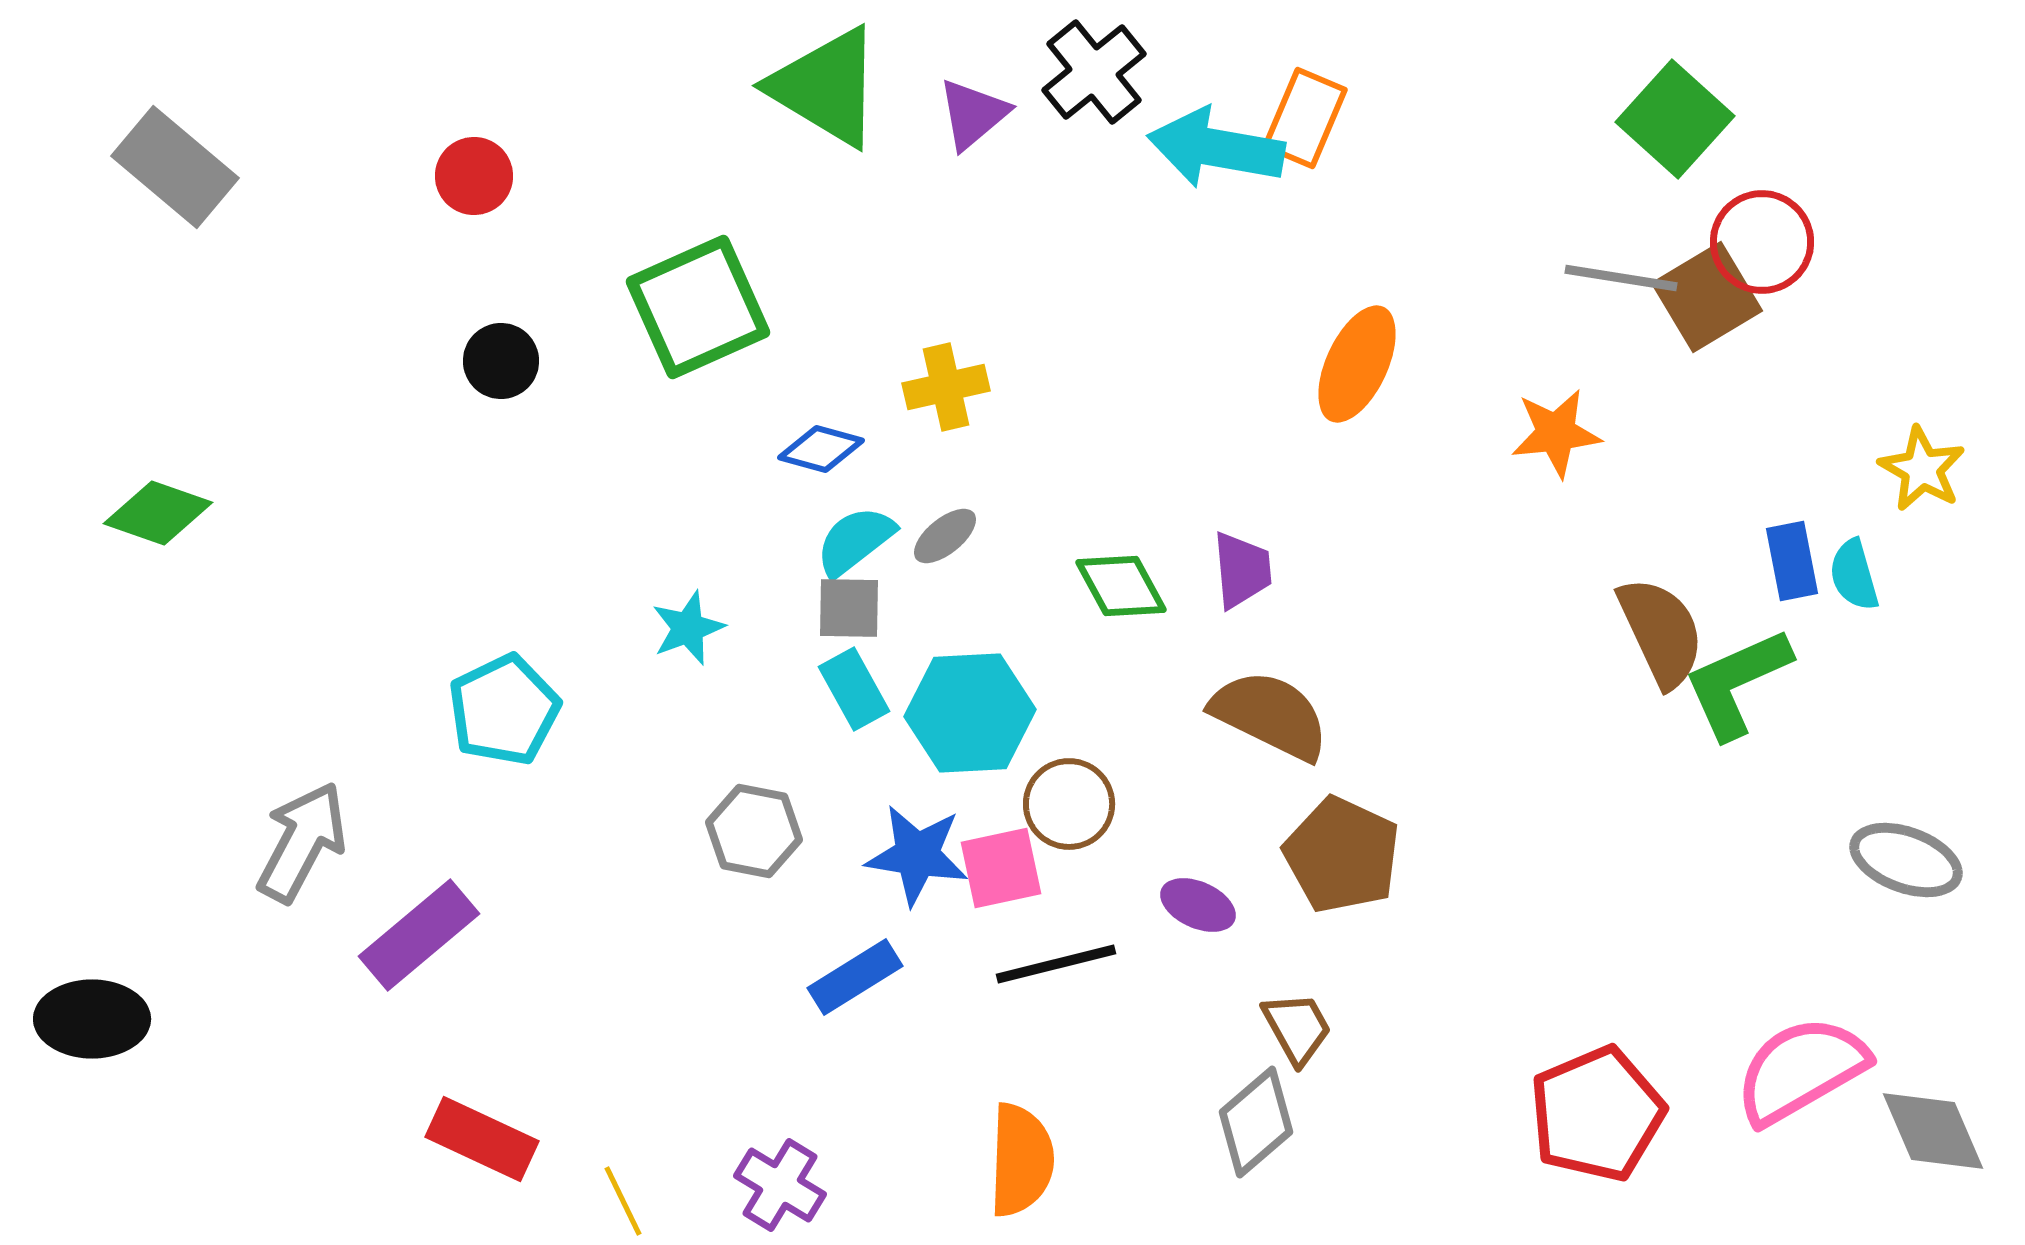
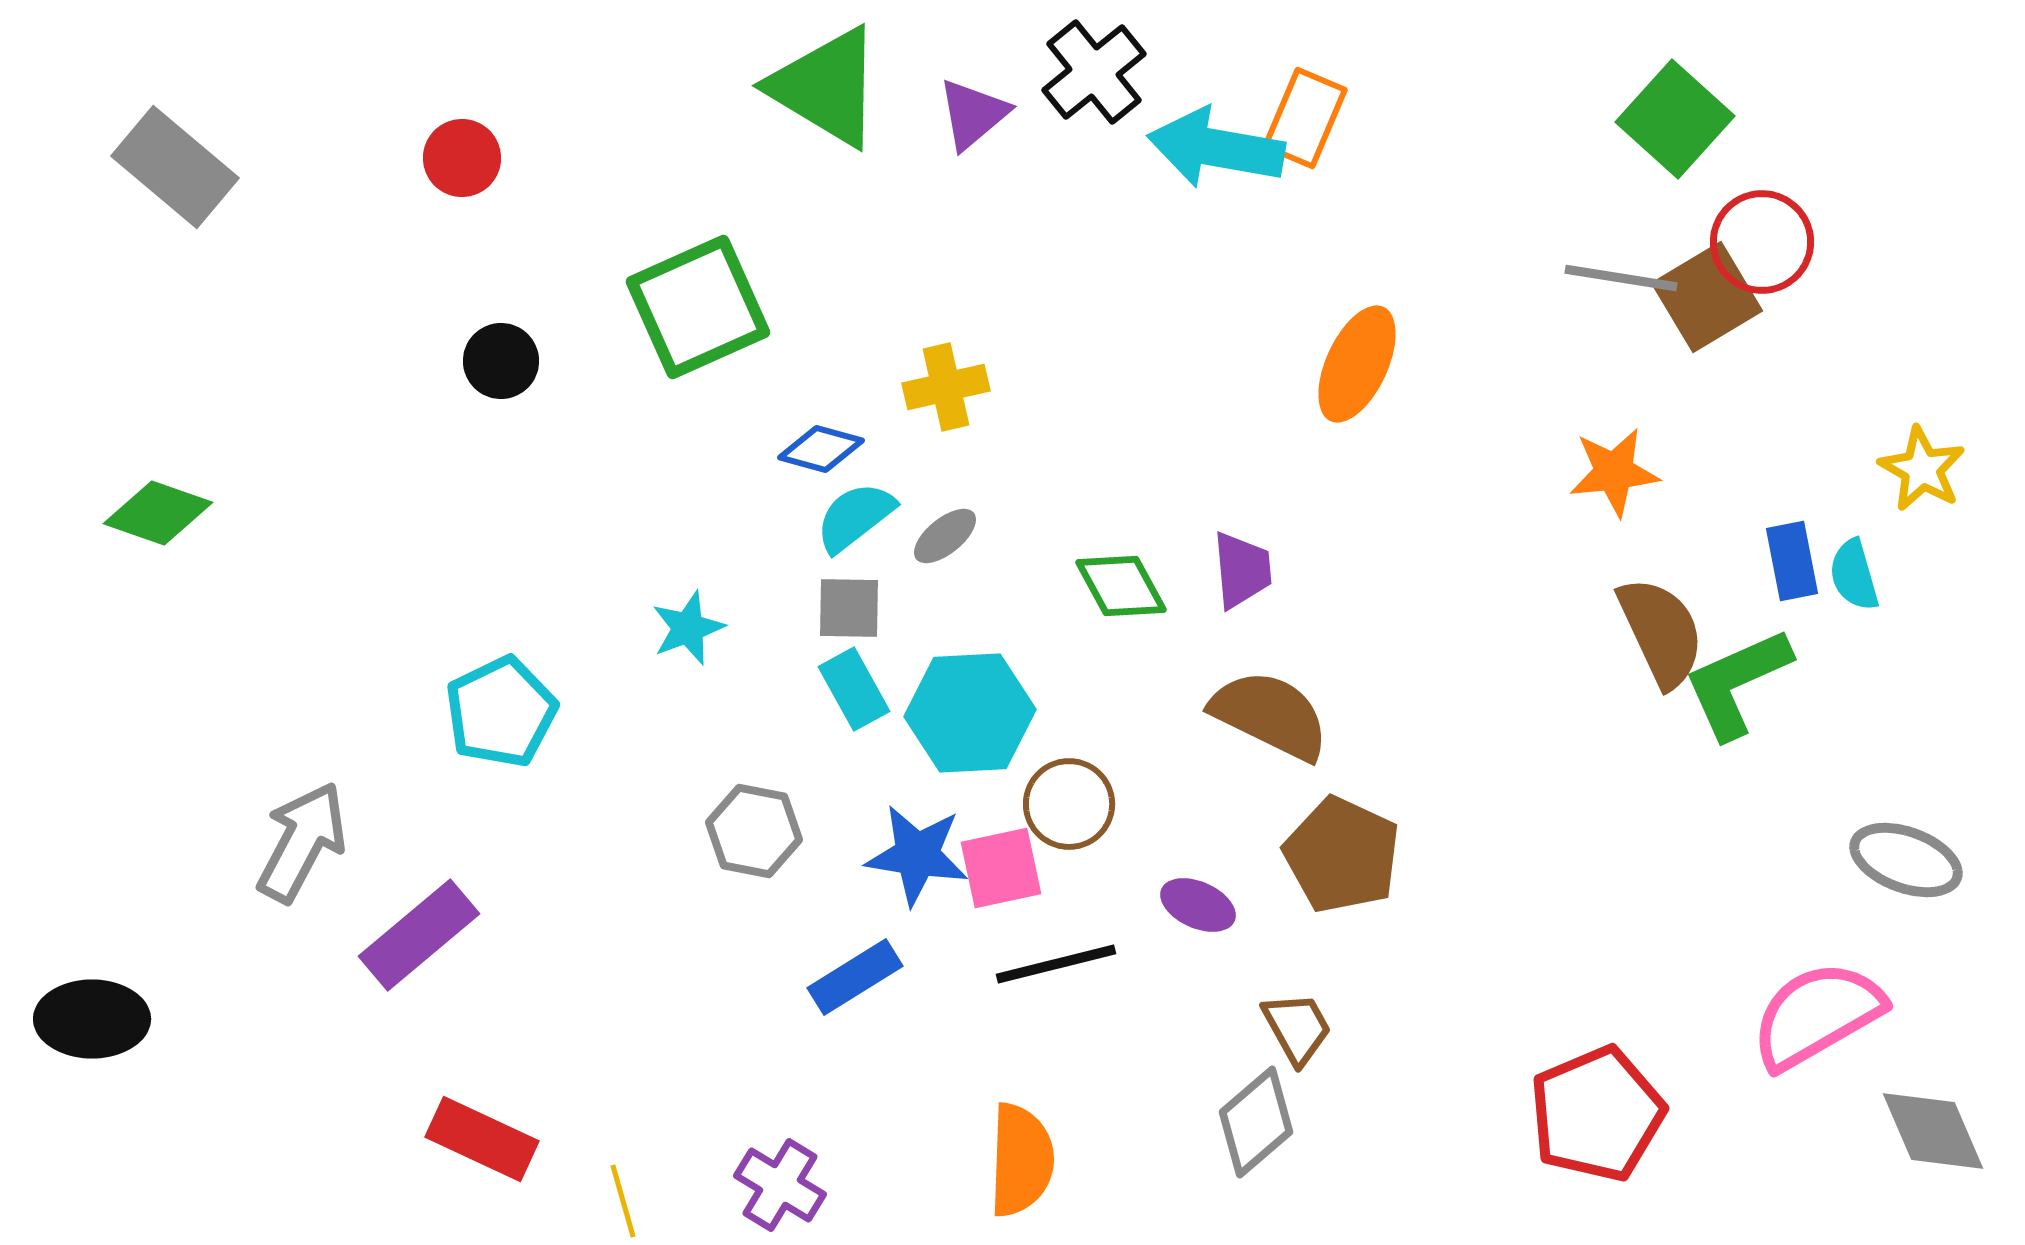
red circle at (474, 176): moved 12 px left, 18 px up
orange star at (1556, 433): moved 58 px right, 39 px down
cyan semicircle at (855, 541): moved 24 px up
cyan pentagon at (504, 710): moved 3 px left, 2 px down
pink semicircle at (1801, 1070): moved 16 px right, 55 px up
yellow line at (623, 1201): rotated 10 degrees clockwise
